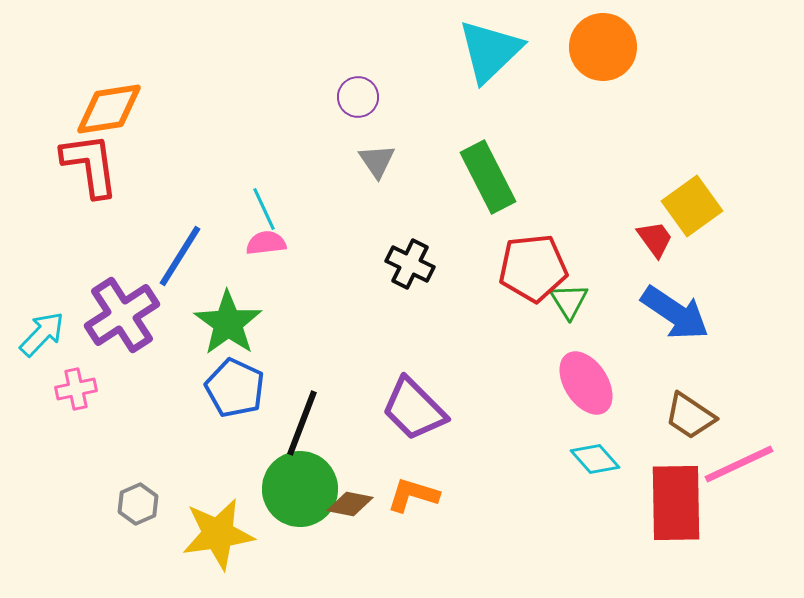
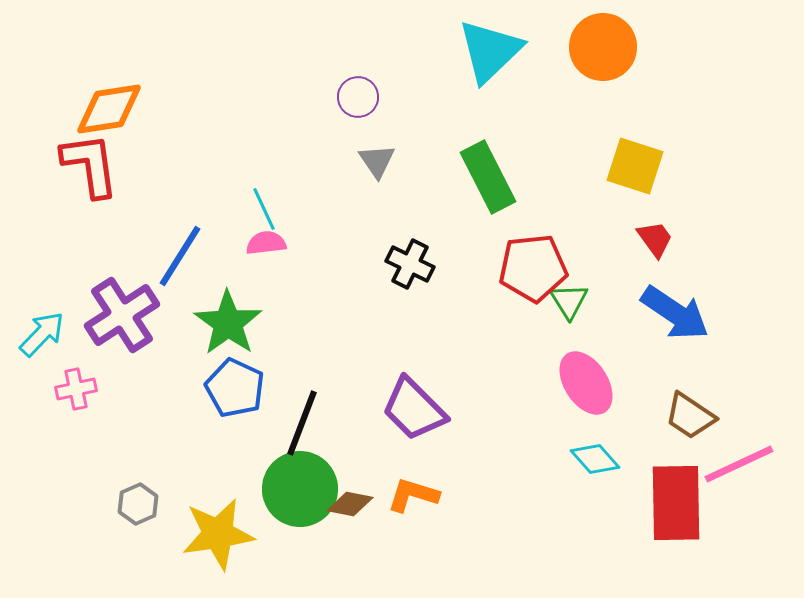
yellow square: moved 57 px left, 40 px up; rotated 36 degrees counterclockwise
